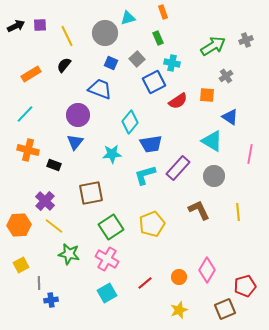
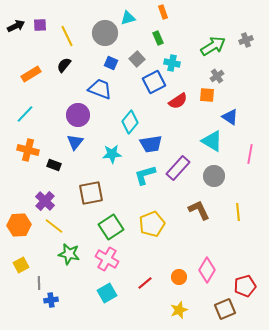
gray cross at (226, 76): moved 9 px left
